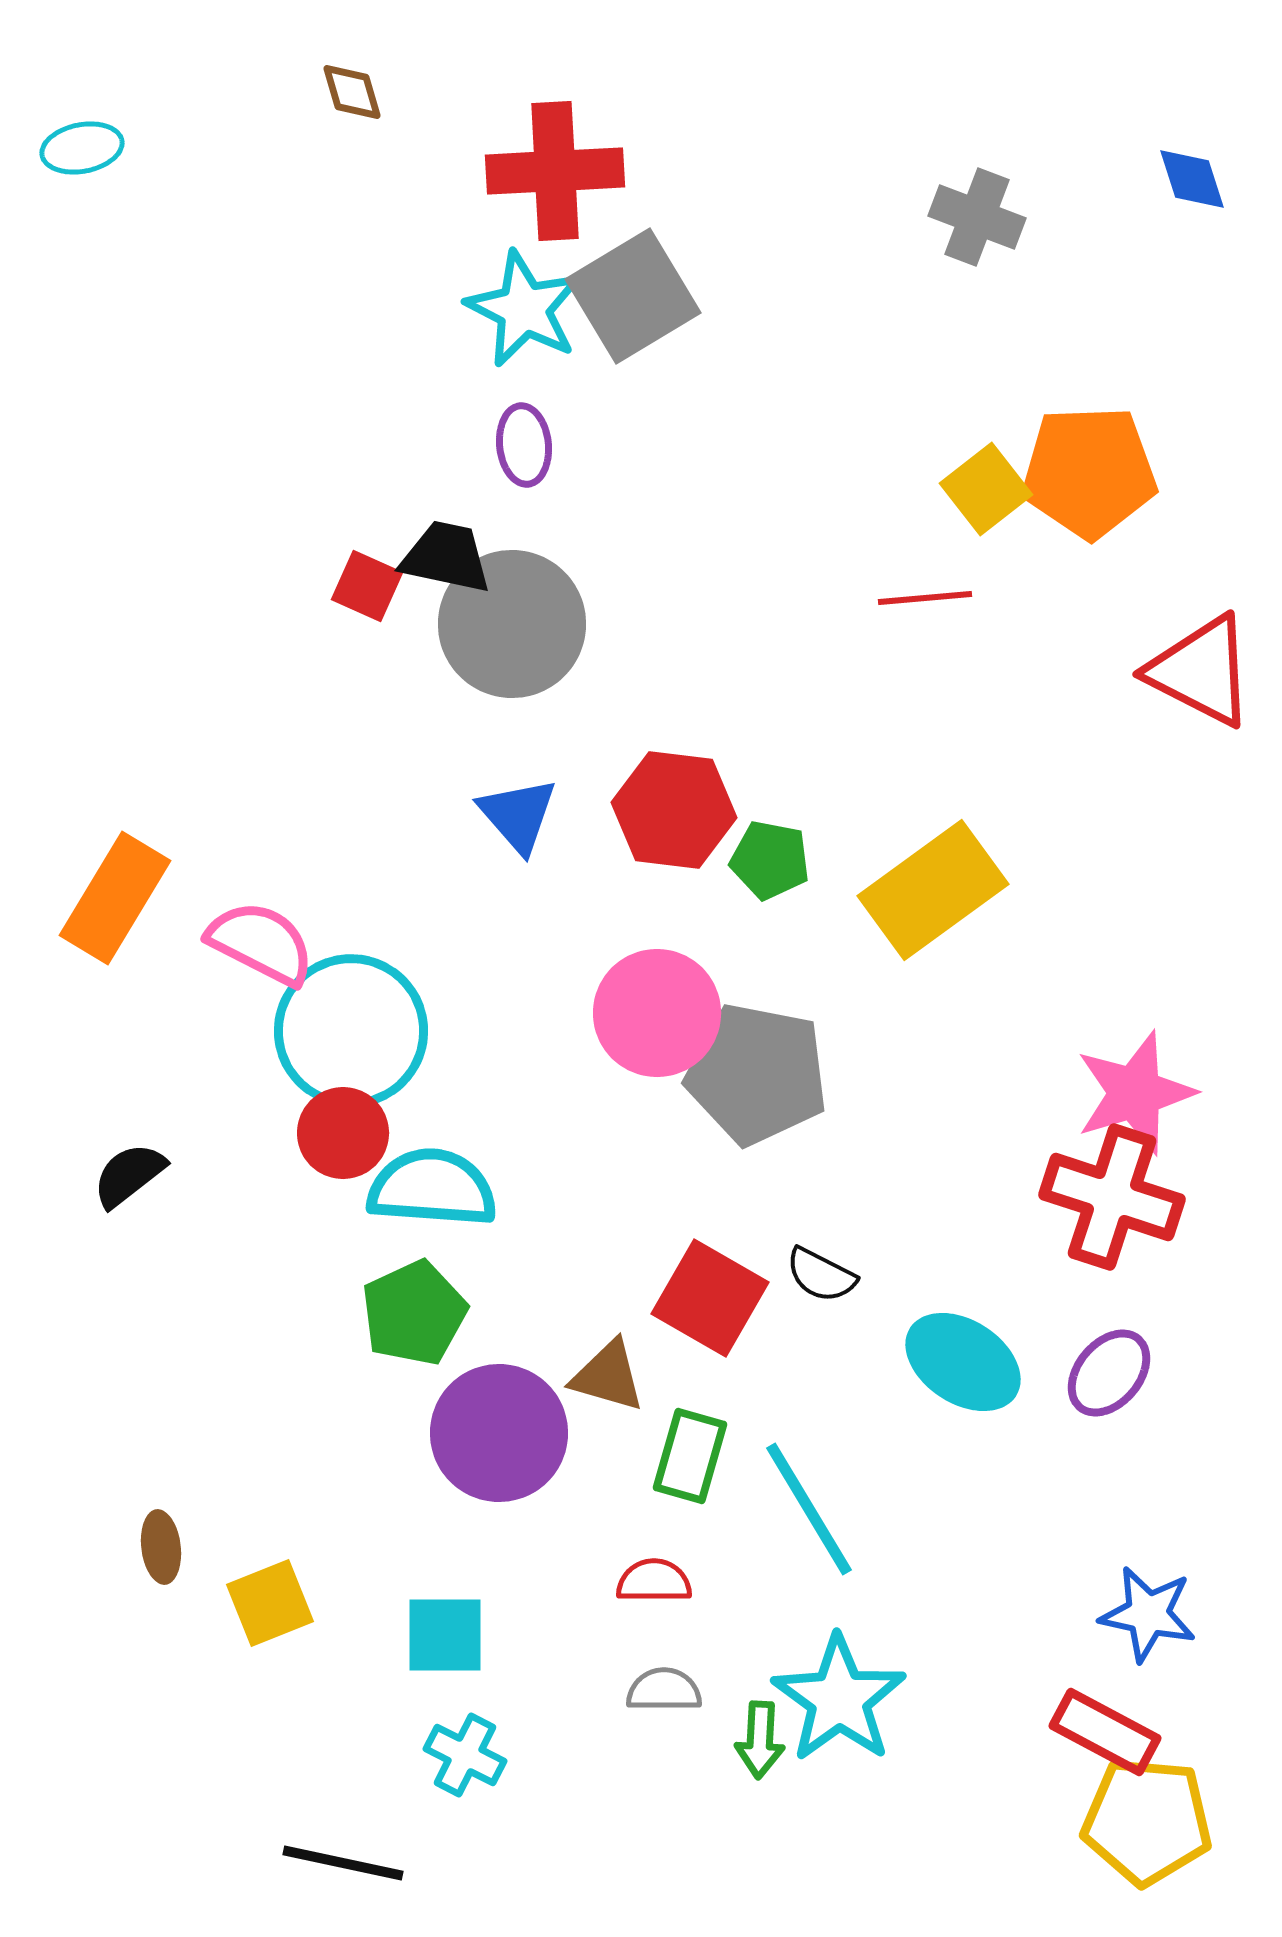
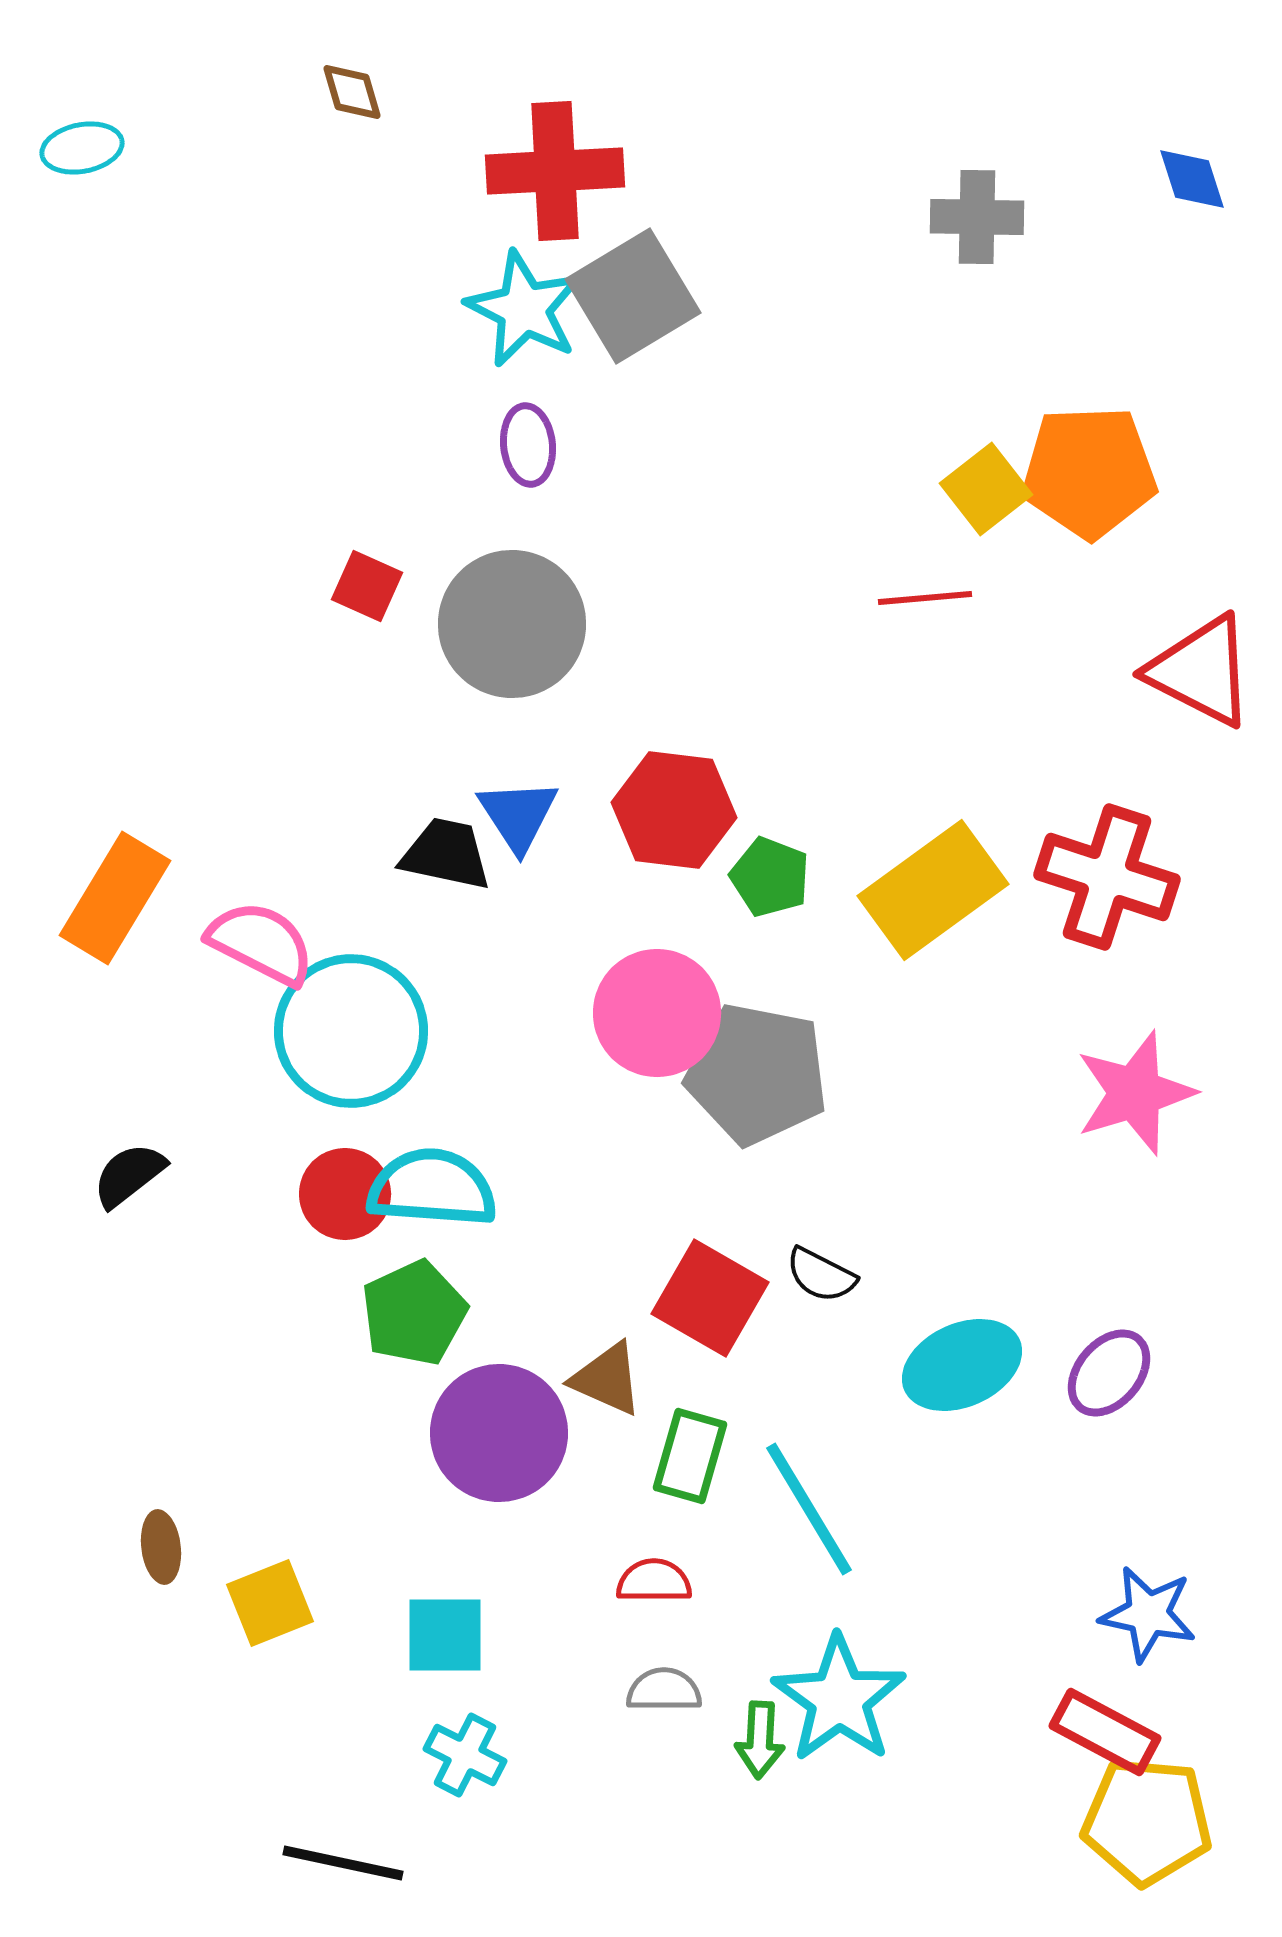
gray cross at (977, 217): rotated 20 degrees counterclockwise
purple ellipse at (524, 445): moved 4 px right
black trapezoid at (446, 557): moved 297 px down
blue triangle at (518, 815): rotated 8 degrees clockwise
green pentagon at (770, 860): moved 17 px down; rotated 10 degrees clockwise
red circle at (343, 1133): moved 2 px right, 61 px down
red cross at (1112, 1197): moved 5 px left, 320 px up
cyan ellipse at (963, 1362): moved 1 px left, 3 px down; rotated 57 degrees counterclockwise
brown triangle at (608, 1376): moved 1 px left, 3 px down; rotated 8 degrees clockwise
